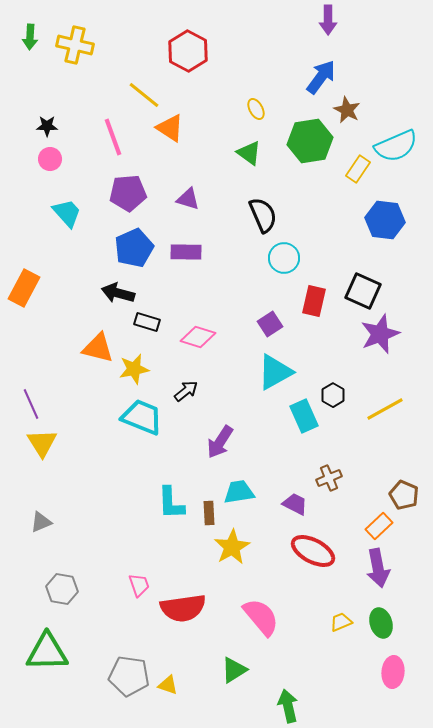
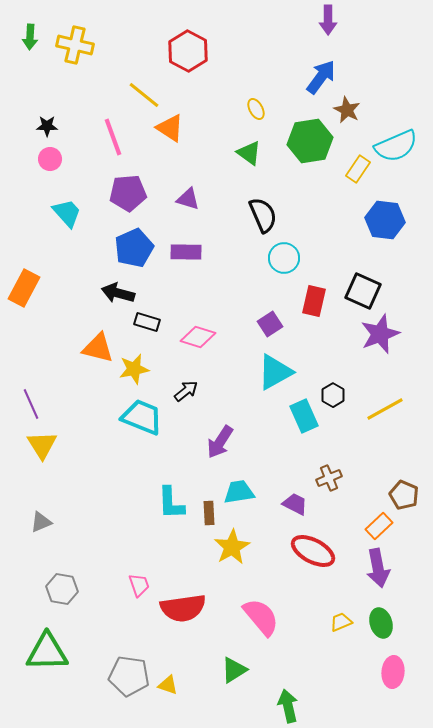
yellow triangle at (42, 443): moved 2 px down
